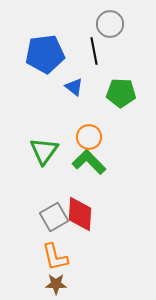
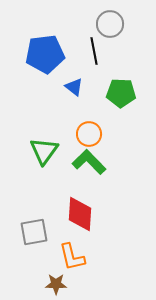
orange circle: moved 3 px up
gray square: moved 20 px left, 15 px down; rotated 20 degrees clockwise
orange L-shape: moved 17 px right
